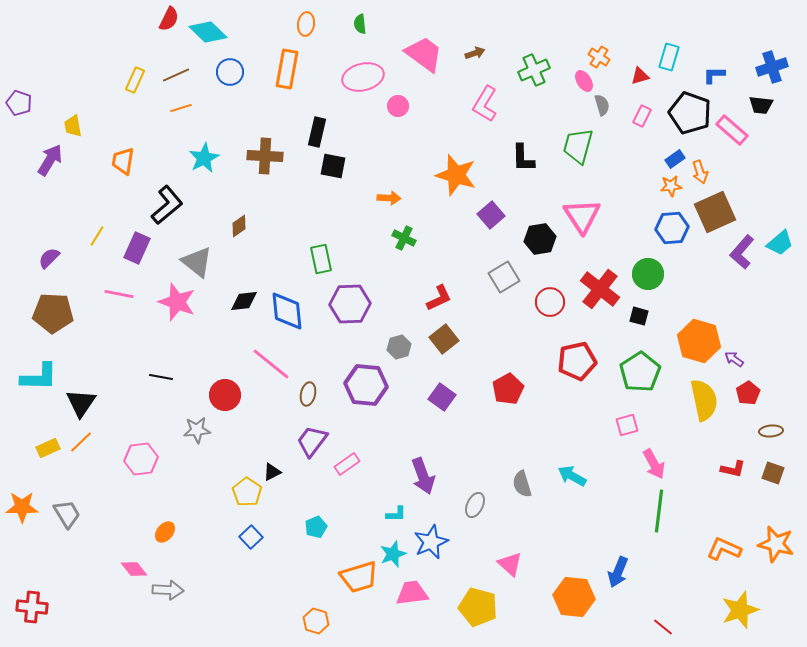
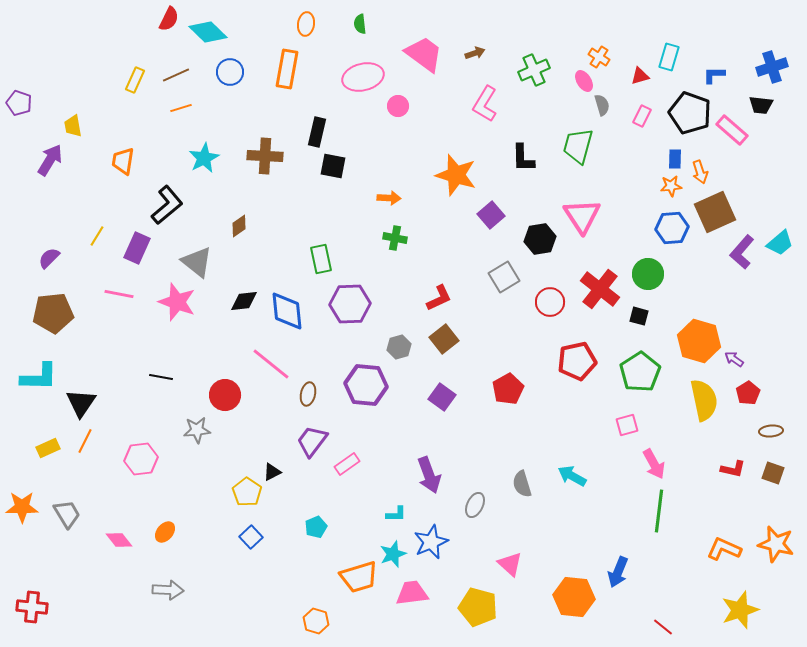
blue rectangle at (675, 159): rotated 54 degrees counterclockwise
green cross at (404, 238): moved 9 px left; rotated 15 degrees counterclockwise
brown pentagon at (53, 313): rotated 9 degrees counterclockwise
orange line at (81, 442): moved 4 px right, 1 px up; rotated 20 degrees counterclockwise
purple arrow at (423, 476): moved 6 px right, 1 px up
pink diamond at (134, 569): moved 15 px left, 29 px up
